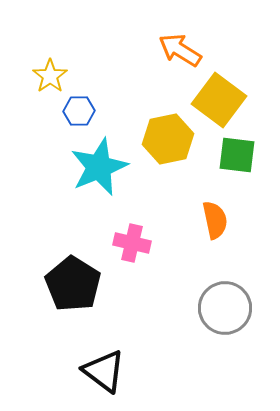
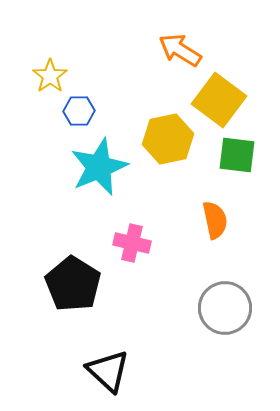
black triangle: moved 4 px right; rotated 6 degrees clockwise
